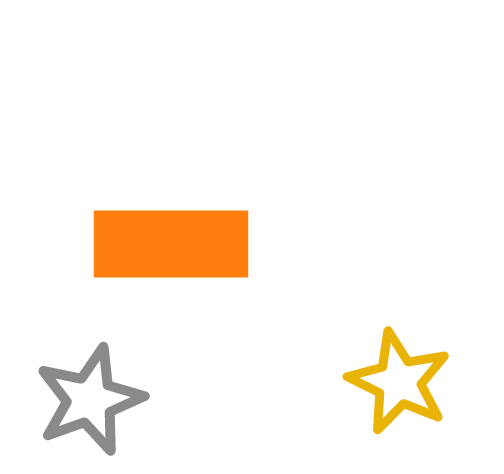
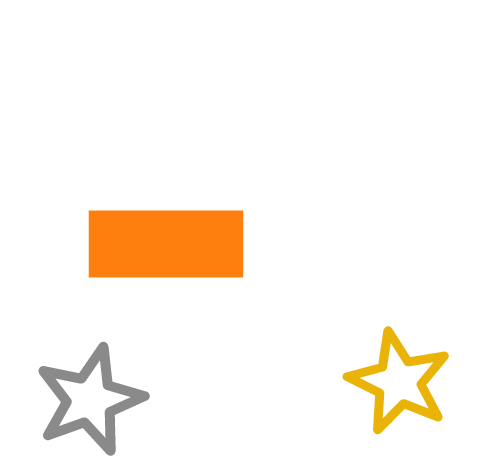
orange rectangle: moved 5 px left
